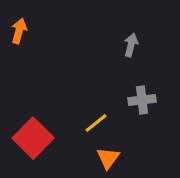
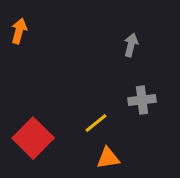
orange triangle: rotated 45 degrees clockwise
